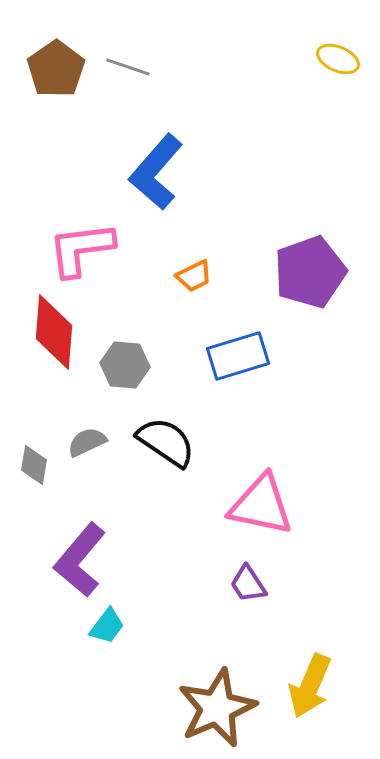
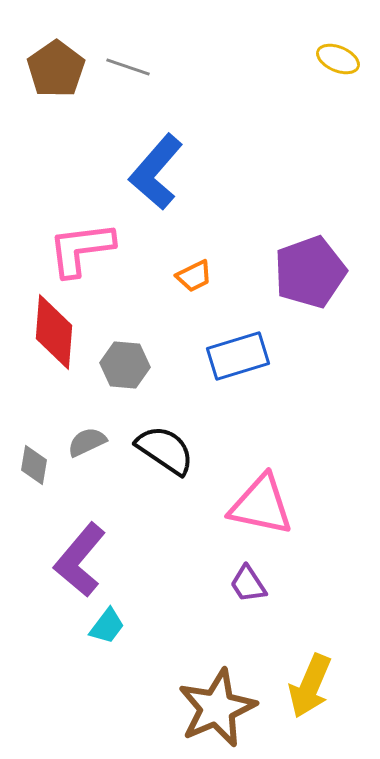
black semicircle: moved 1 px left, 8 px down
